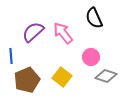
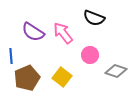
black semicircle: rotated 45 degrees counterclockwise
purple semicircle: rotated 105 degrees counterclockwise
pink circle: moved 1 px left, 2 px up
gray diamond: moved 10 px right, 5 px up
brown pentagon: moved 2 px up
